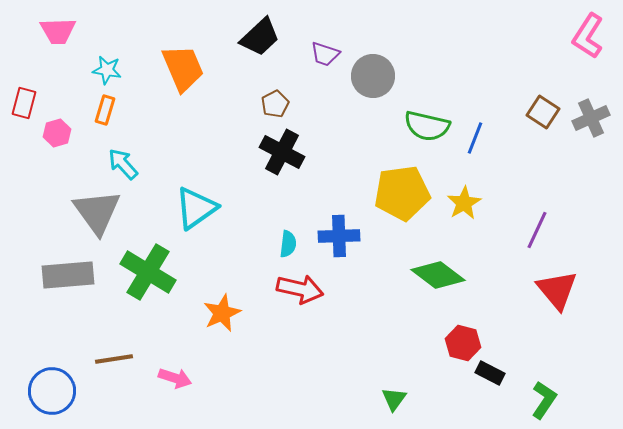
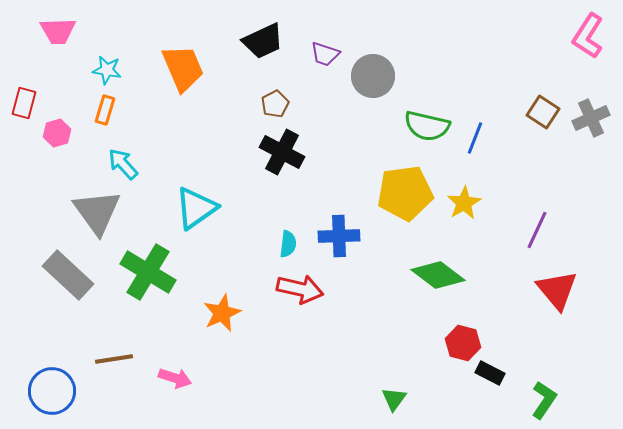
black trapezoid: moved 3 px right, 4 px down; rotated 18 degrees clockwise
yellow pentagon: moved 3 px right
gray rectangle: rotated 48 degrees clockwise
